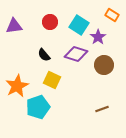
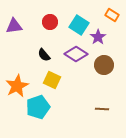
purple diamond: rotated 15 degrees clockwise
brown line: rotated 24 degrees clockwise
